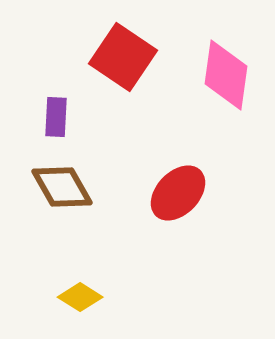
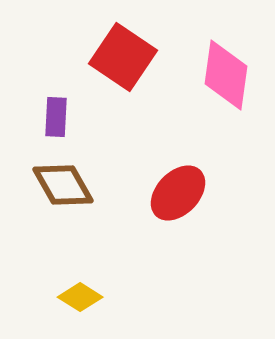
brown diamond: moved 1 px right, 2 px up
